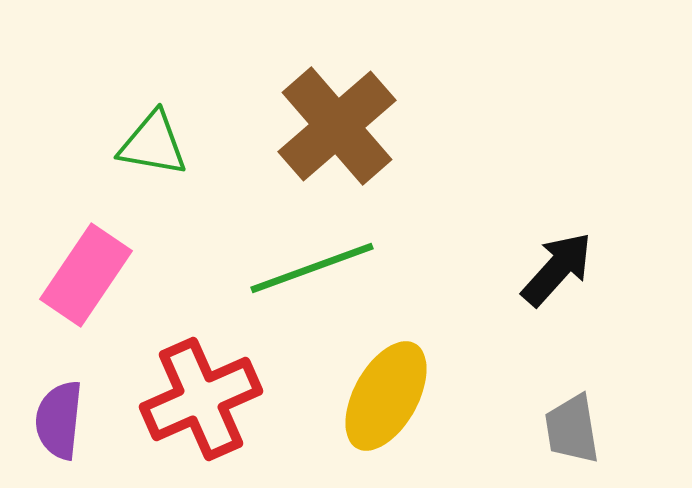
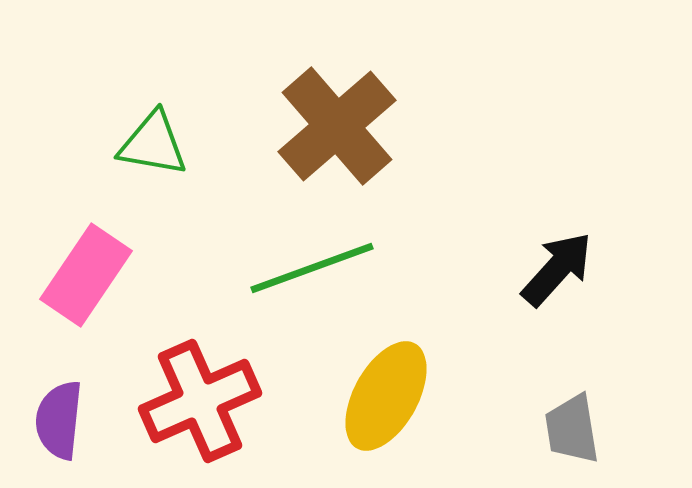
red cross: moved 1 px left, 2 px down
